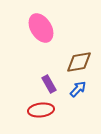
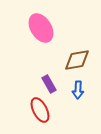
brown diamond: moved 2 px left, 2 px up
blue arrow: moved 1 px down; rotated 138 degrees clockwise
red ellipse: moved 1 px left; rotated 70 degrees clockwise
